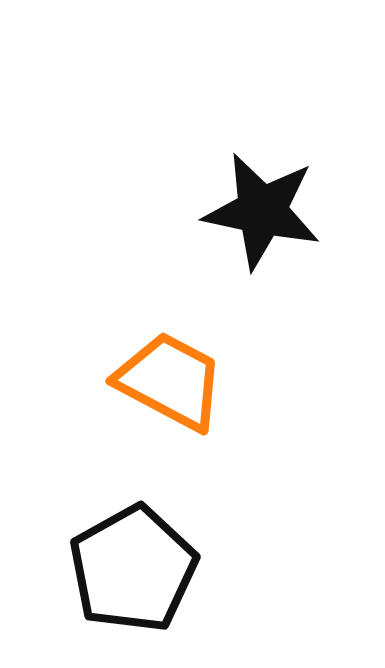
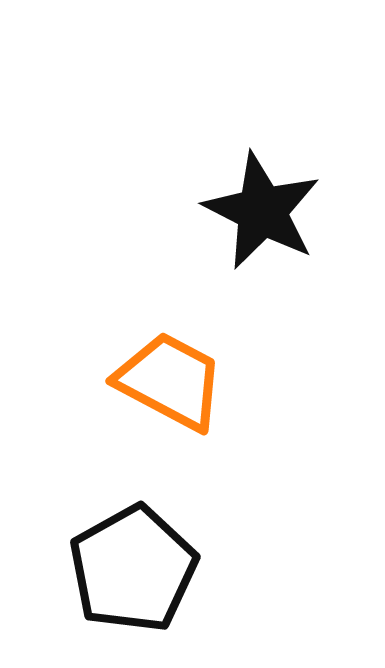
black star: rotated 15 degrees clockwise
